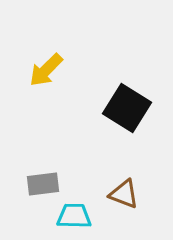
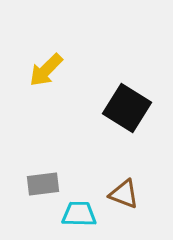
cyan trapezoid: moved 5 px right, 2 px up
